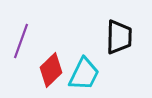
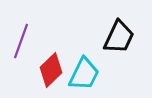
black trapezoid: rotated 24 degrees clockwise
